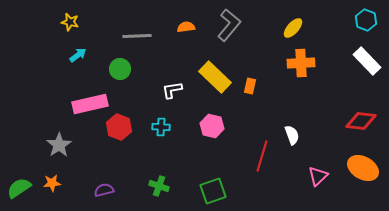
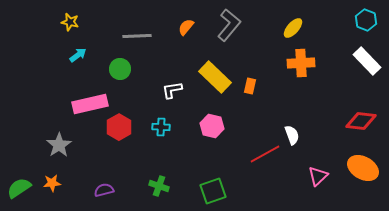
orange semicircle: rotated 42 degrees counterclockwise
red hexagon: rotated 10 degrees clockwise
red line: moved 3 px right, 2 px up; rotated 44 degrees clockwise
